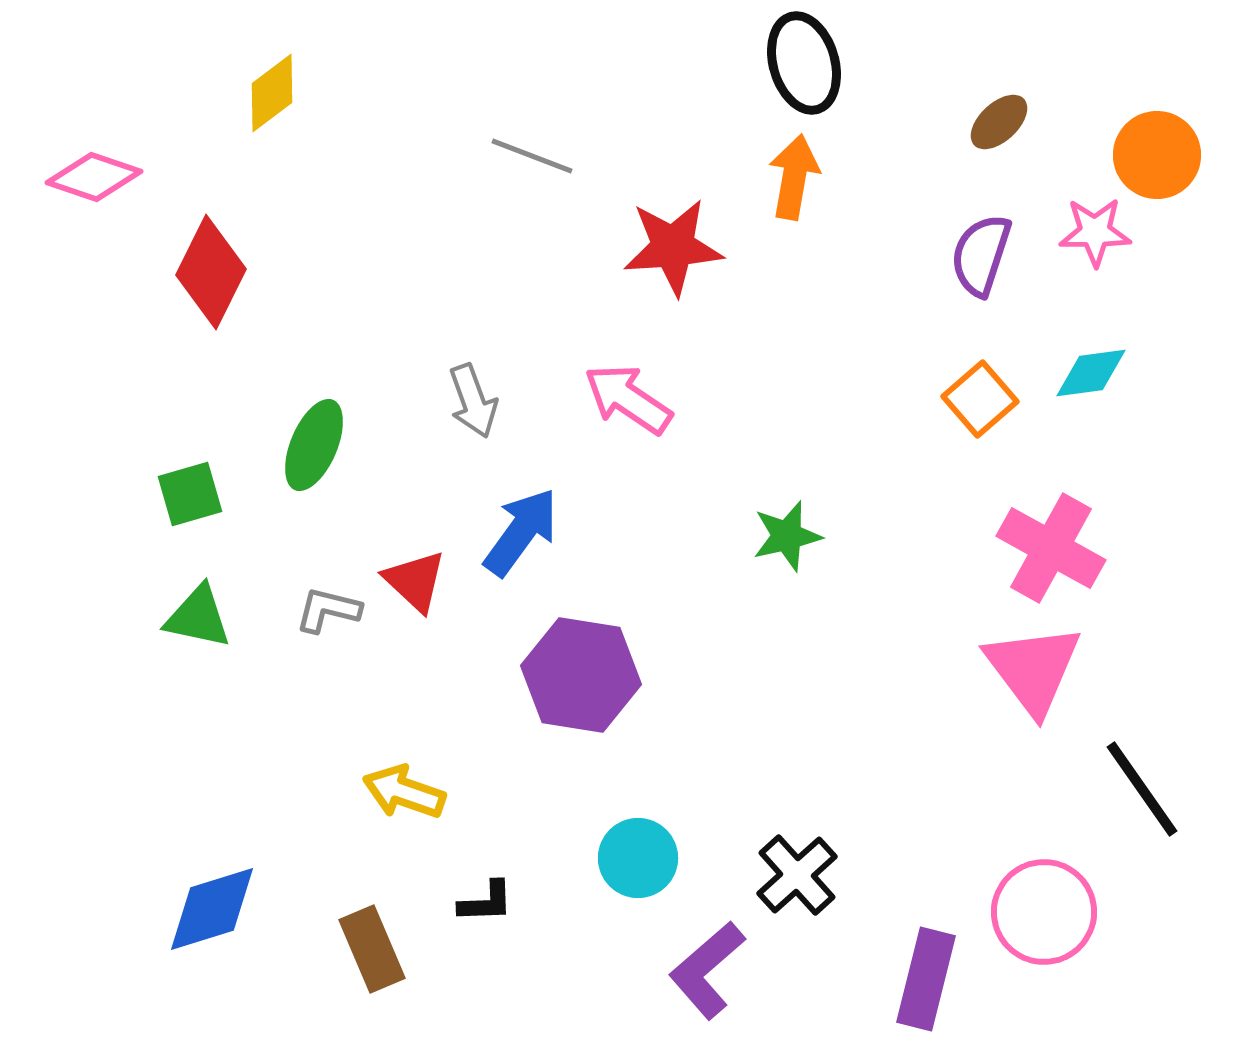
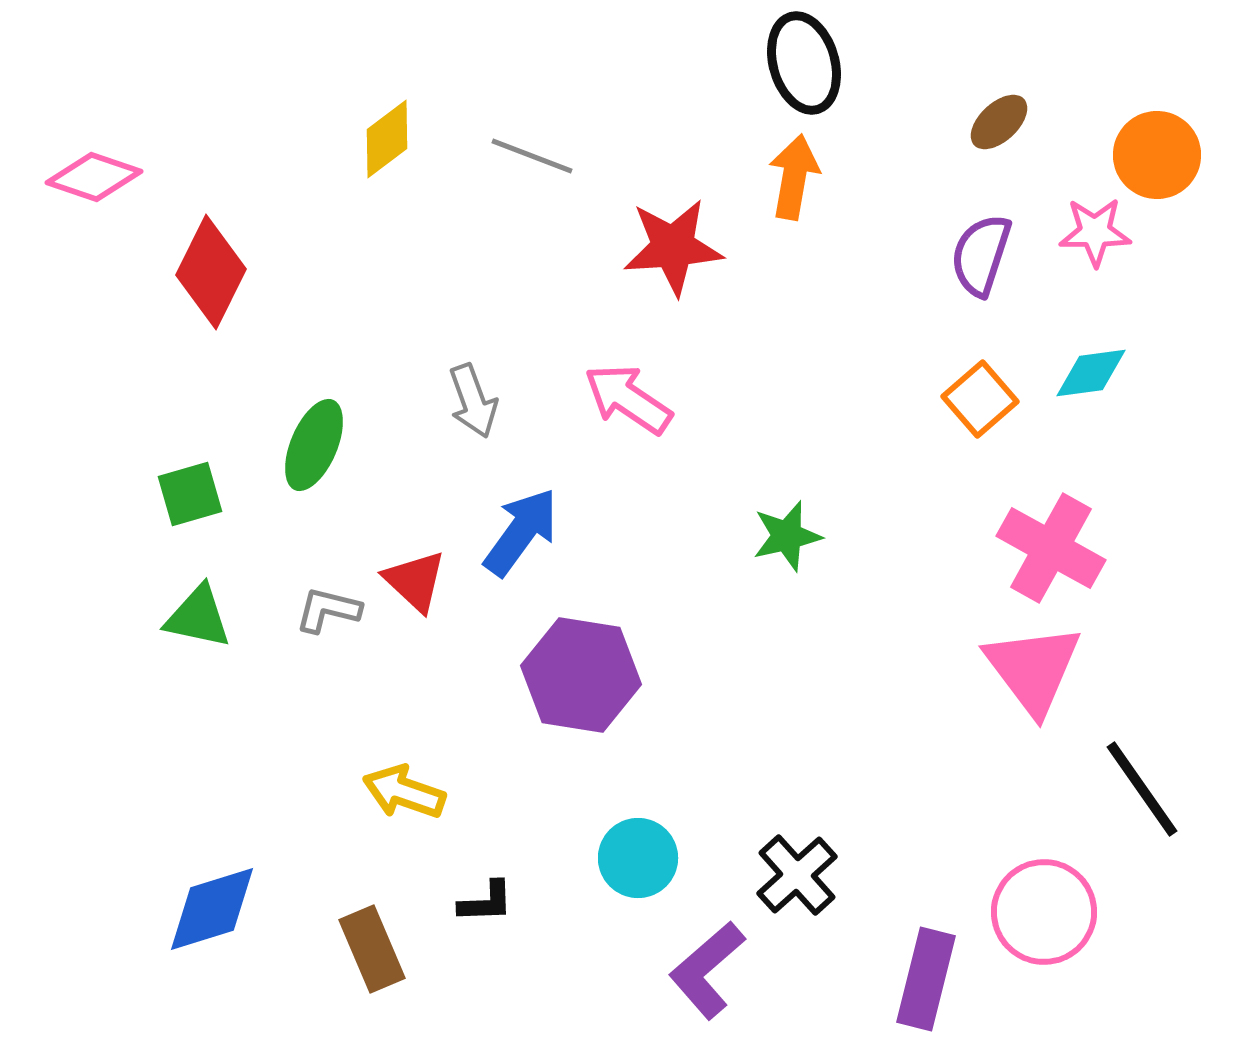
yellow diamond: moved 115 px right, 46 px down
